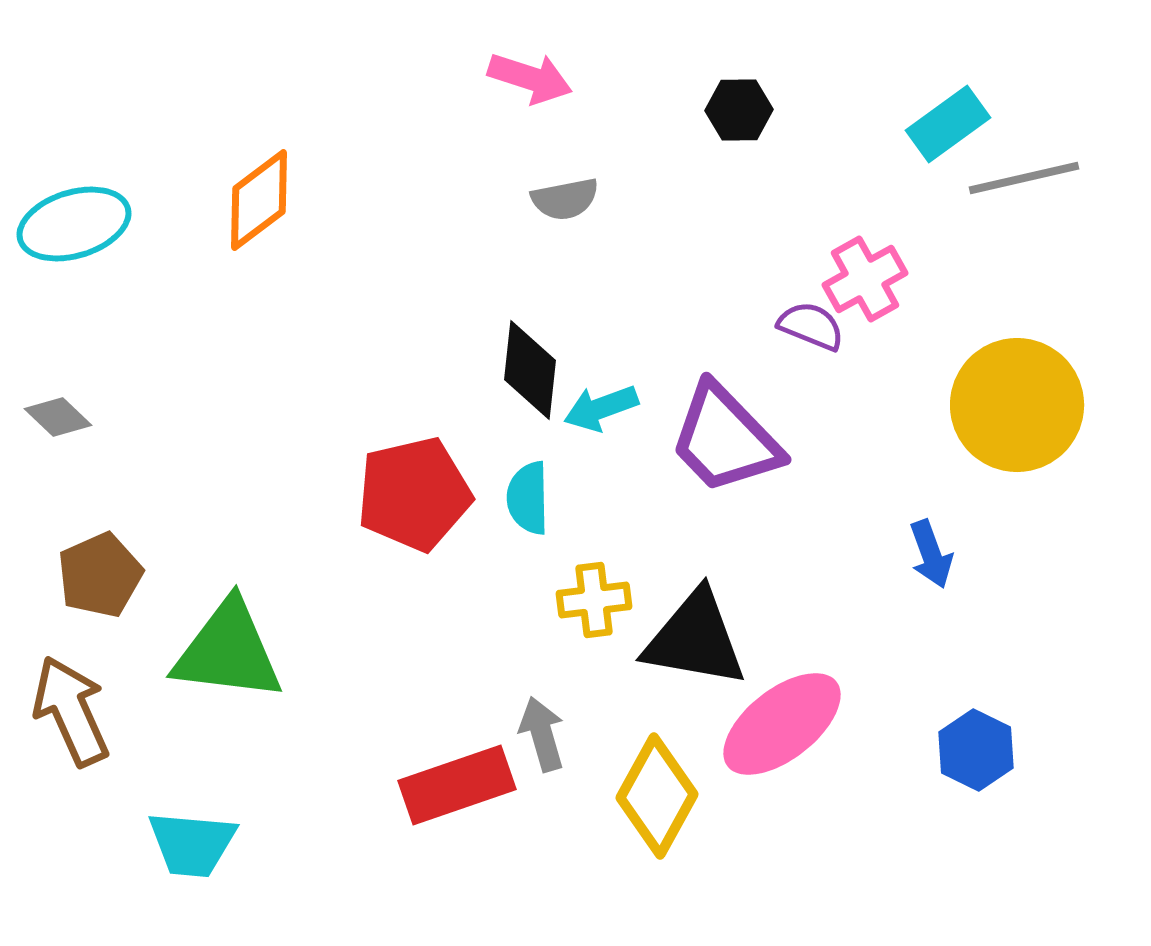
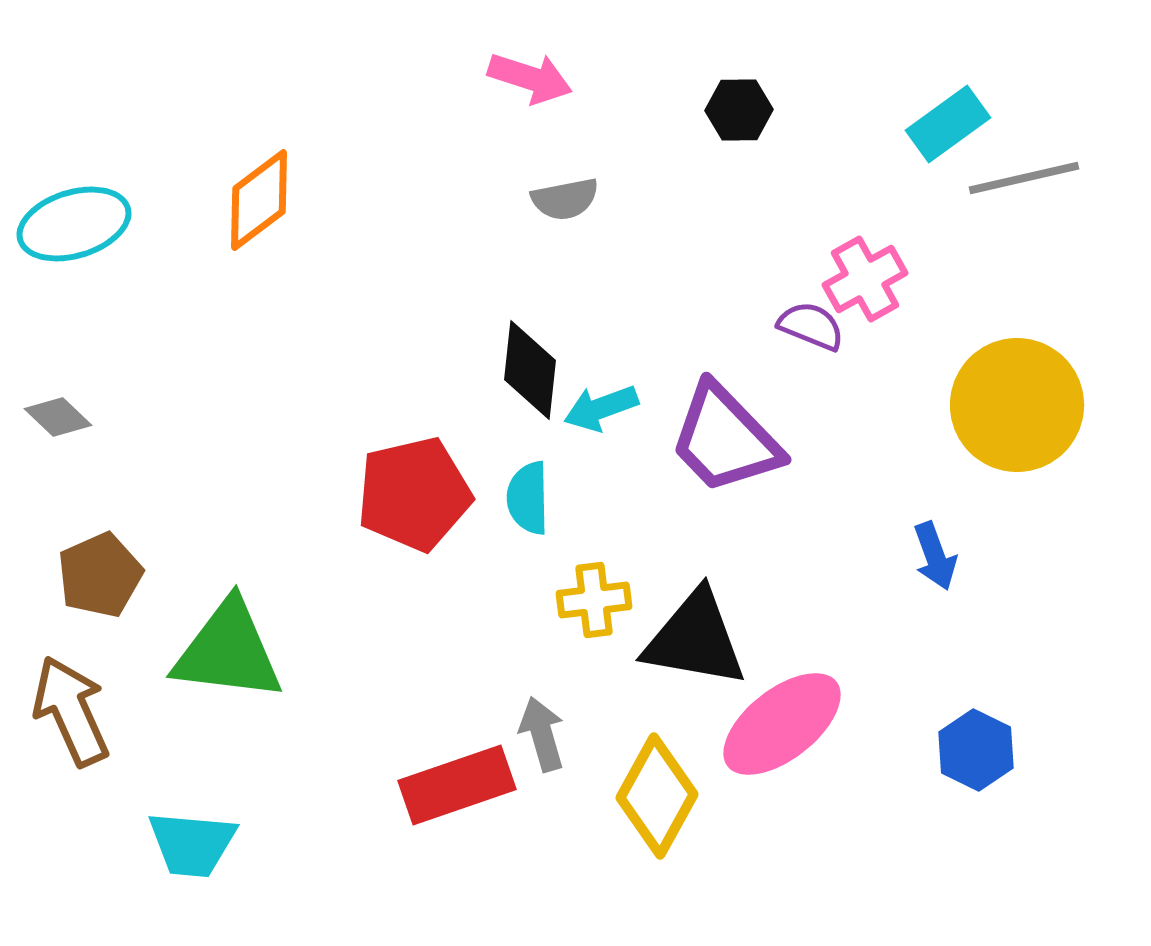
blue arrow: moved 4 px right, 2 px down
